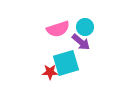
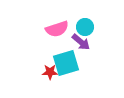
pink semicircle: moved 1 px left
